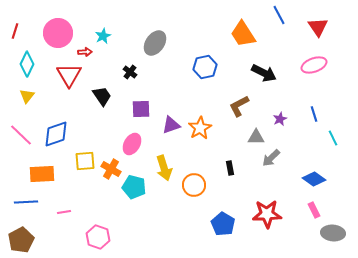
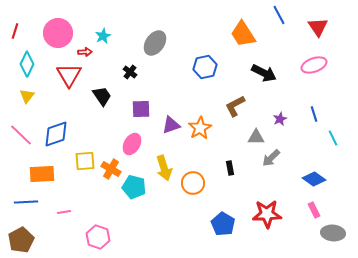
brown L-shape at (239, 106): moved 4 px left
orange circle at (194, 185): moved 1 px left, 2 px up
